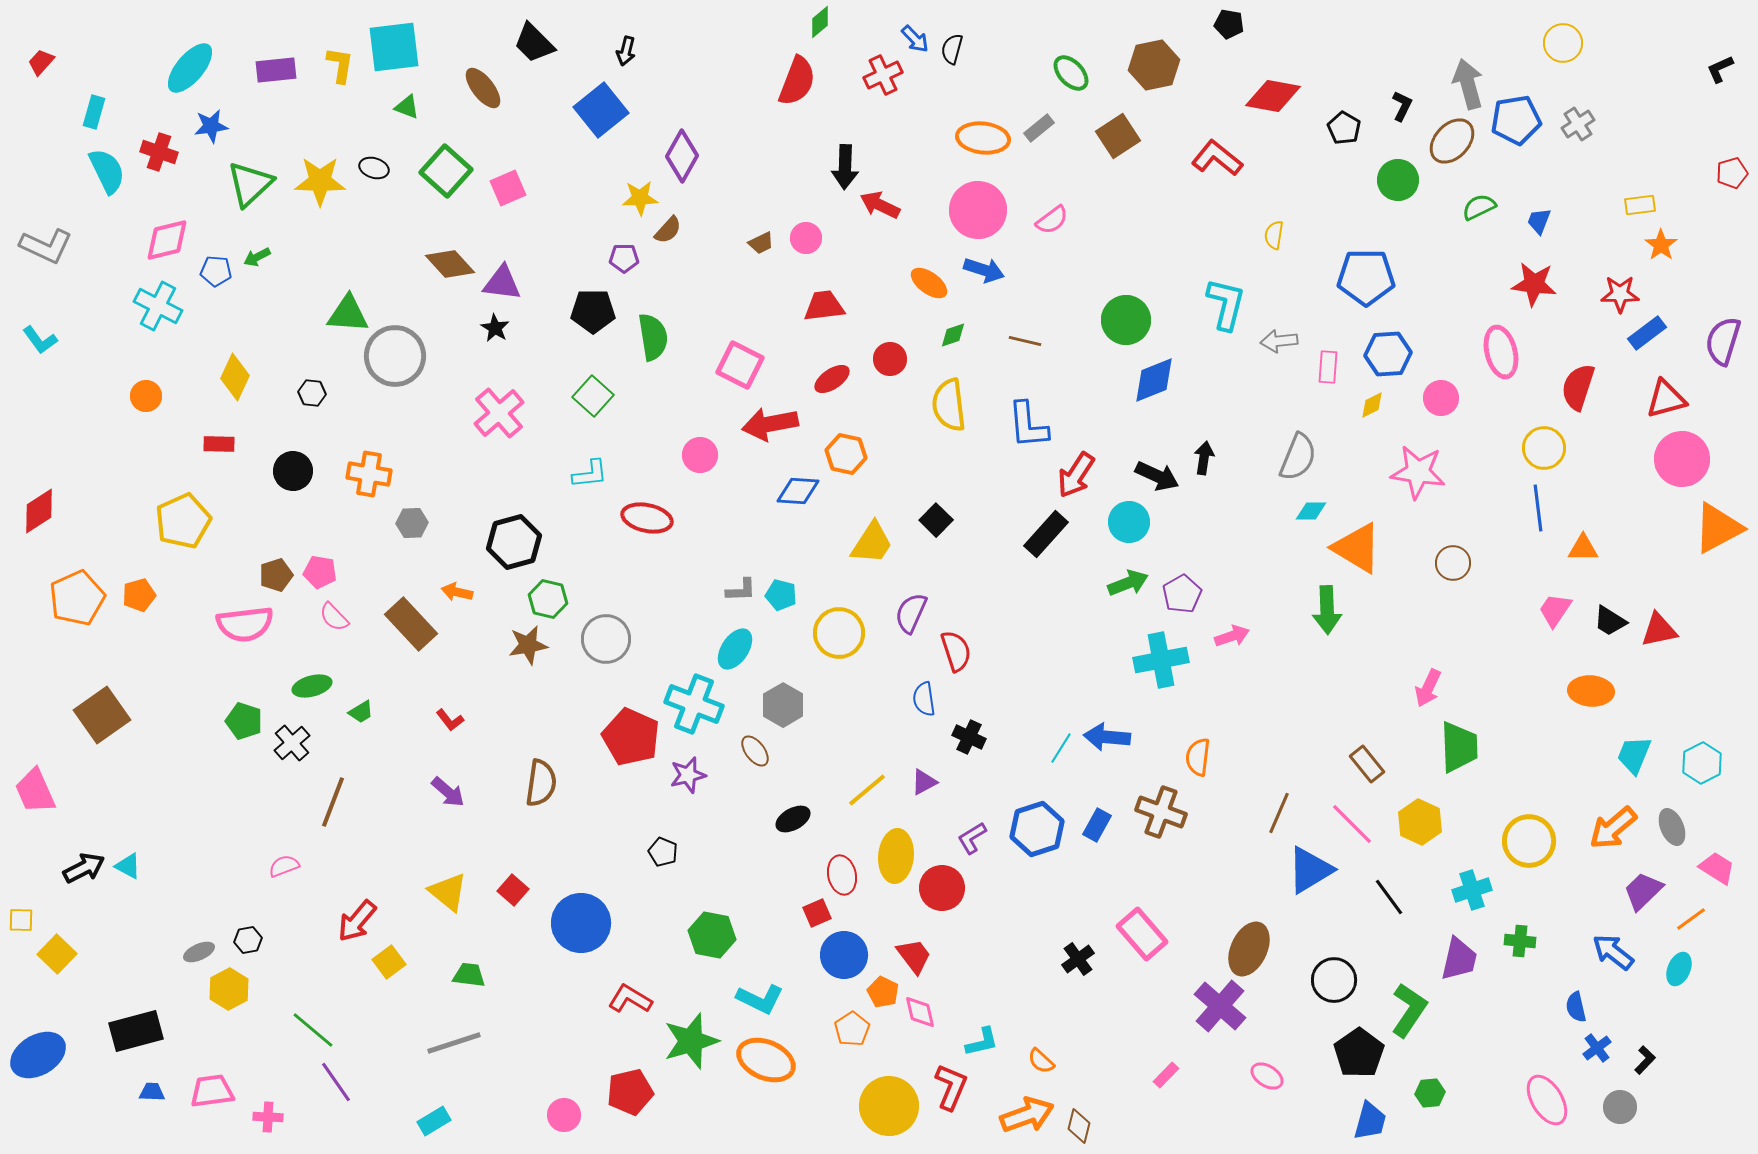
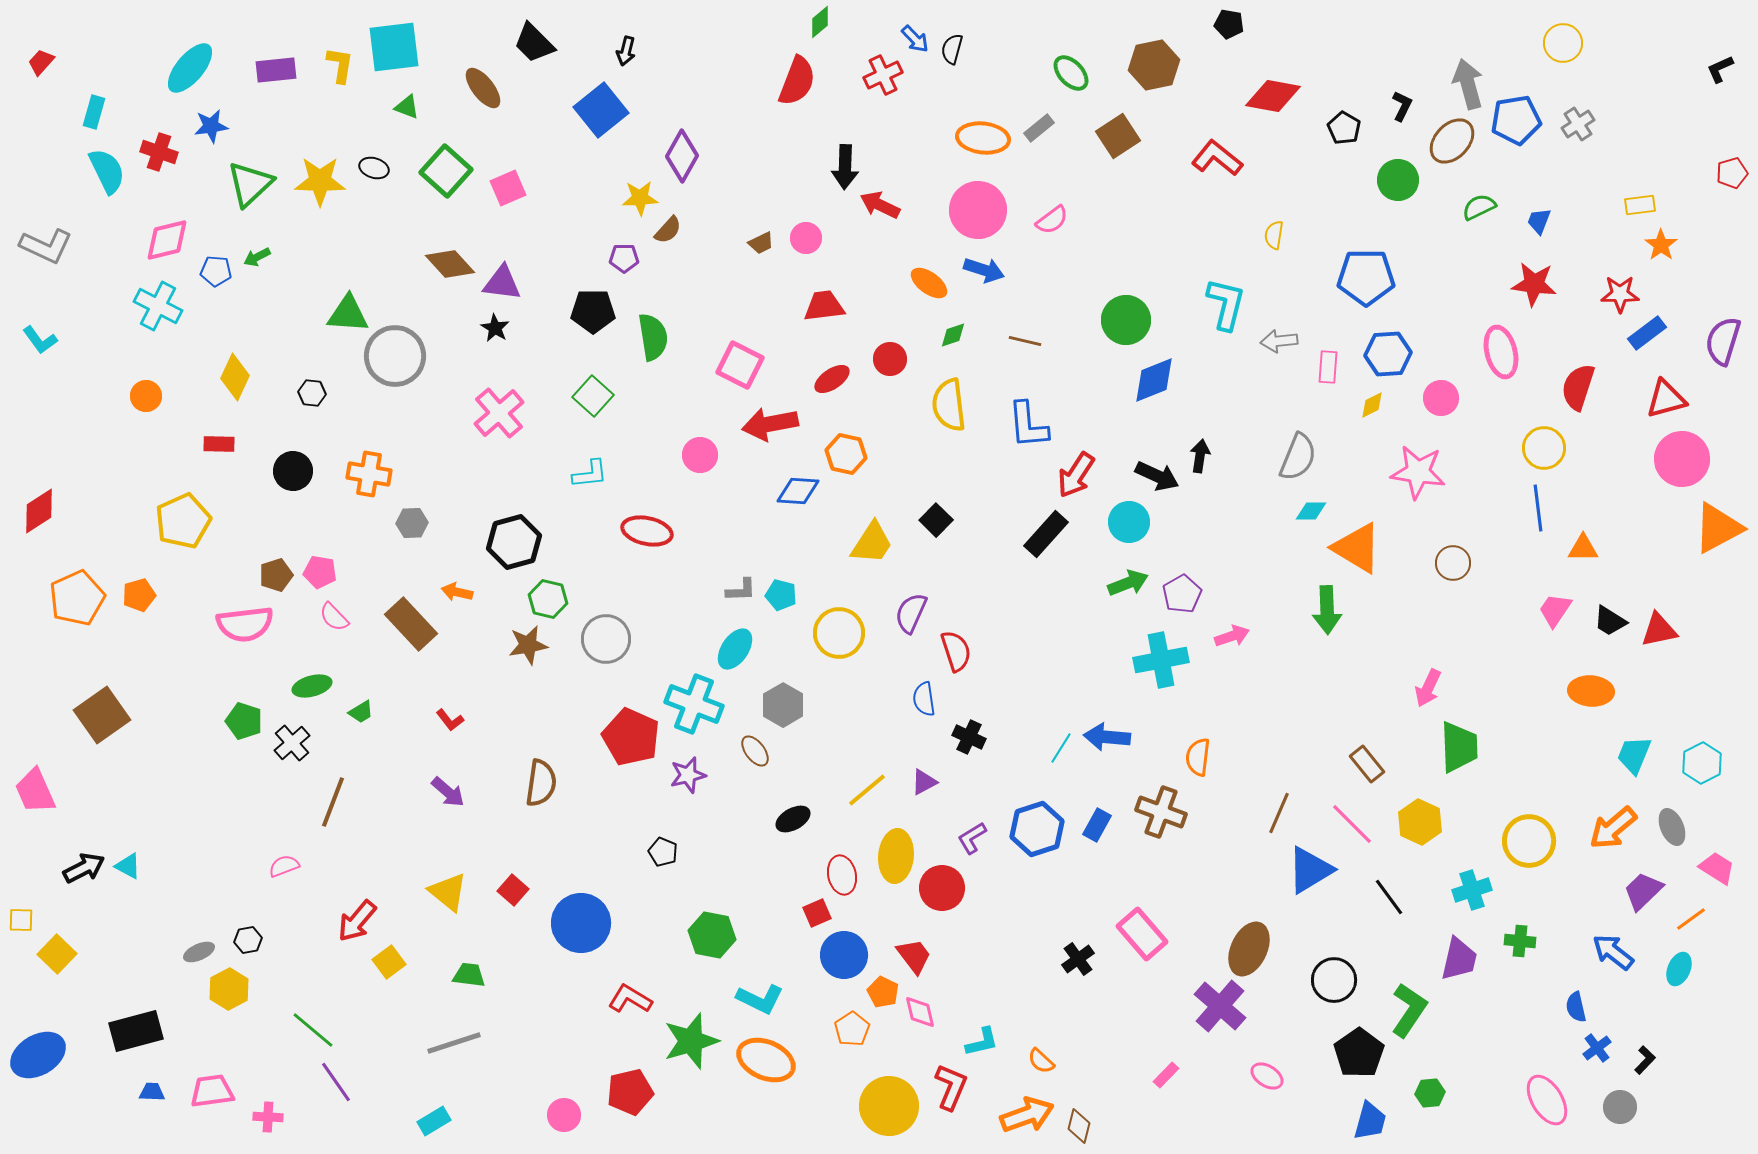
black arrow at (1204, 458): moved 4 px left, 2 px up
red ellipse at (647, 518): moved 13 px down
